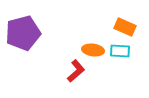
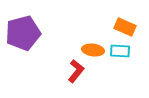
red L-shape: rotated 10 degrees counterclockwise
